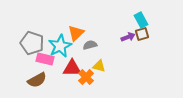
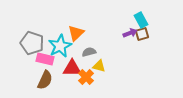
purple arrow: moved 2 px right, 4 px up
gray semicircle: moved 1 px left, 7 px down
brown semicircle: moved 8 px right; rotated 36 degrees counterclockwise
